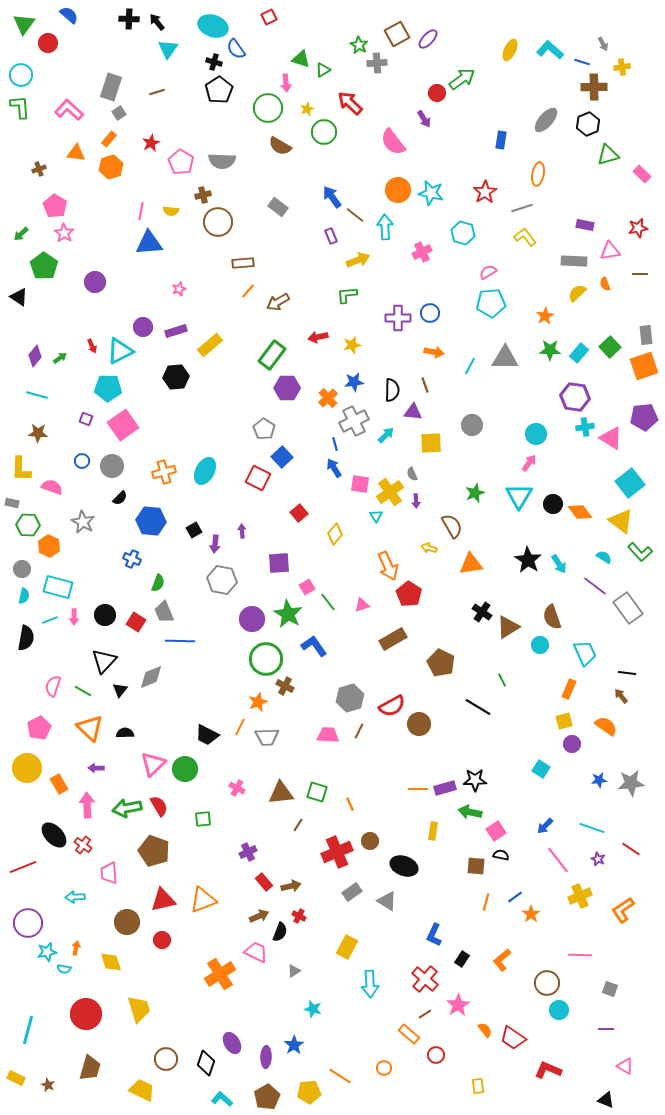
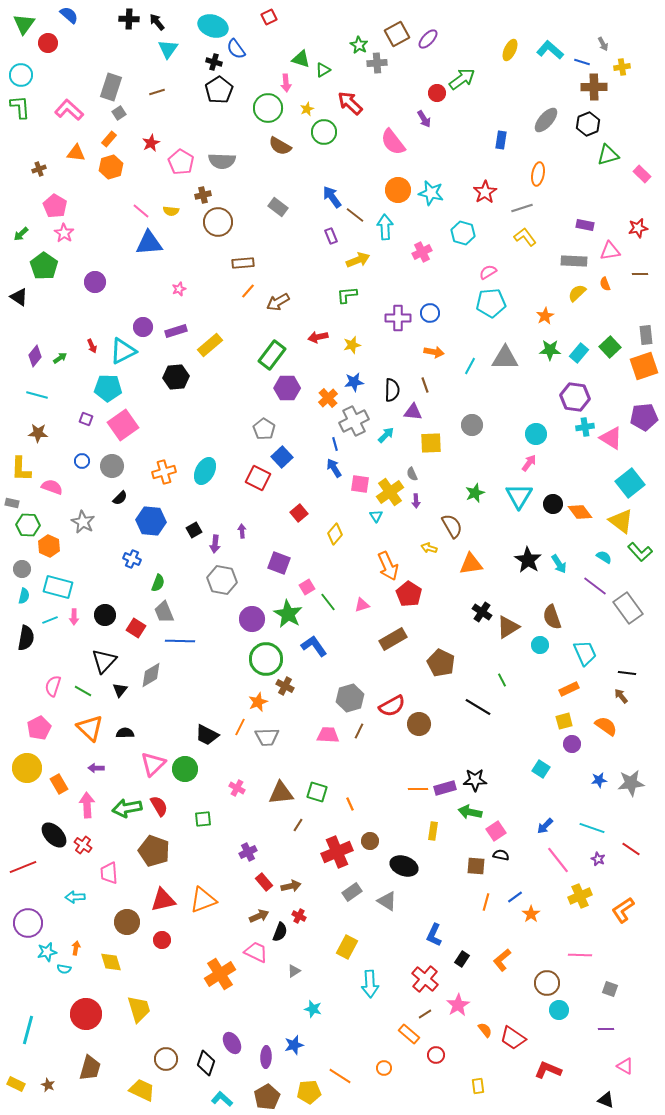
pink line at (141, 211): rotated 60 degrees counterclockwise
cyan triangle at (120, 351): moved 3 px right
purple square at (279, 563): rotated 25 degrees clockwise
red square at (136, 622): moved 6 px down
gray diamond at (151, 677): moved 2 px up; rotated 8 degrees counterclockwise
orange rectangle at (569, 689): rotated 42 degrees clockwise
blue star at (294, 1045): rotated 18 degrees clockwise
yellow rectangle at (16, 1078): moved 6 px down
